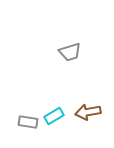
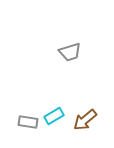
brown arrow: moved 3 px left, 8 px down; rotated 30 degrees counterclockwise
